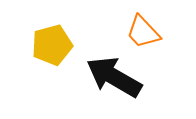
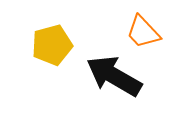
black arrow: moved 1 px up
